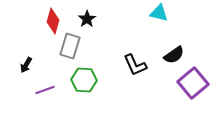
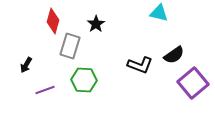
black star: moved 9 px right, 5 px down
black L-shape: moved 5 px right; rotated 45 degrees counterclockwise
